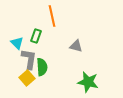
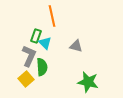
cyan triangle: moved 28 px right
gray L-shape: moved 3 px up; rotated 15 degrees clockwise
yellow square: moved 1 px left, 1 px down
